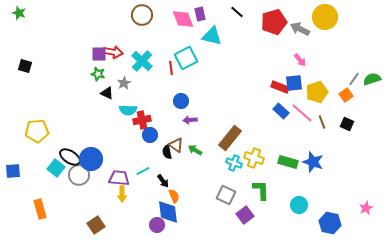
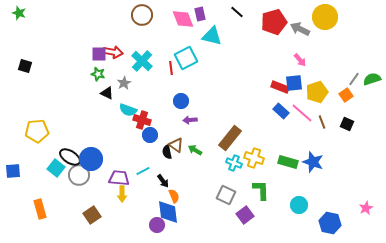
cyan semicircle at (128, 110): rotated 18 degrees clockwise
red cross at (142, 120): rotated 30 degrees clockwise
brown square at (96, 225): moved 4 px left, 10 px up
